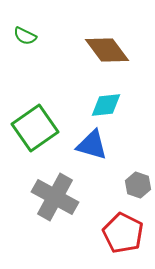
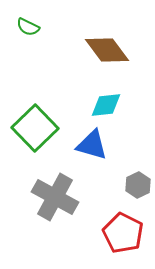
green semicircle: moved 3 px right, 9 px up
green square: rotated 9 degrees counterclockwise
gray hexagon: rotated 15 degrees clockwise
